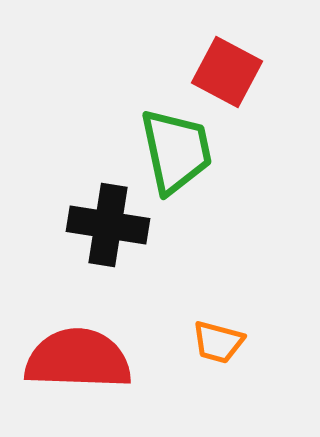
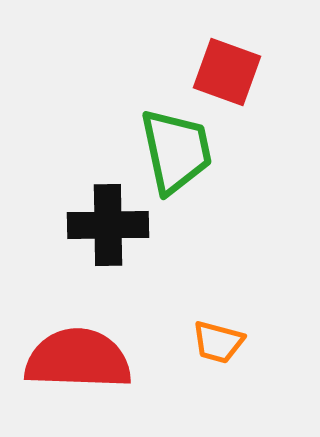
red square: rotated 8 degrees counterclockwise
black cross: rotated 10 degrees counterclockwise
